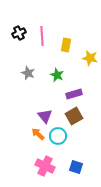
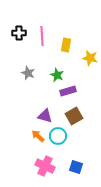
black cross: rotated 24 degrees clockwise
purple rectangle: moved 6 px left, 3 px up
purple triangle: rotated 35 degrees counterclockwise
orange arrow: moved 2 px down
